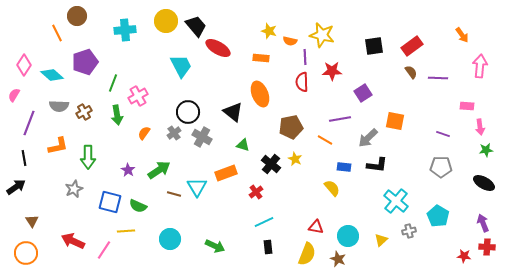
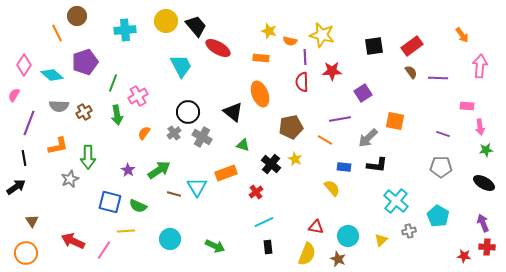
gray star at (74, 189): moved 4 px left, 10 px up
